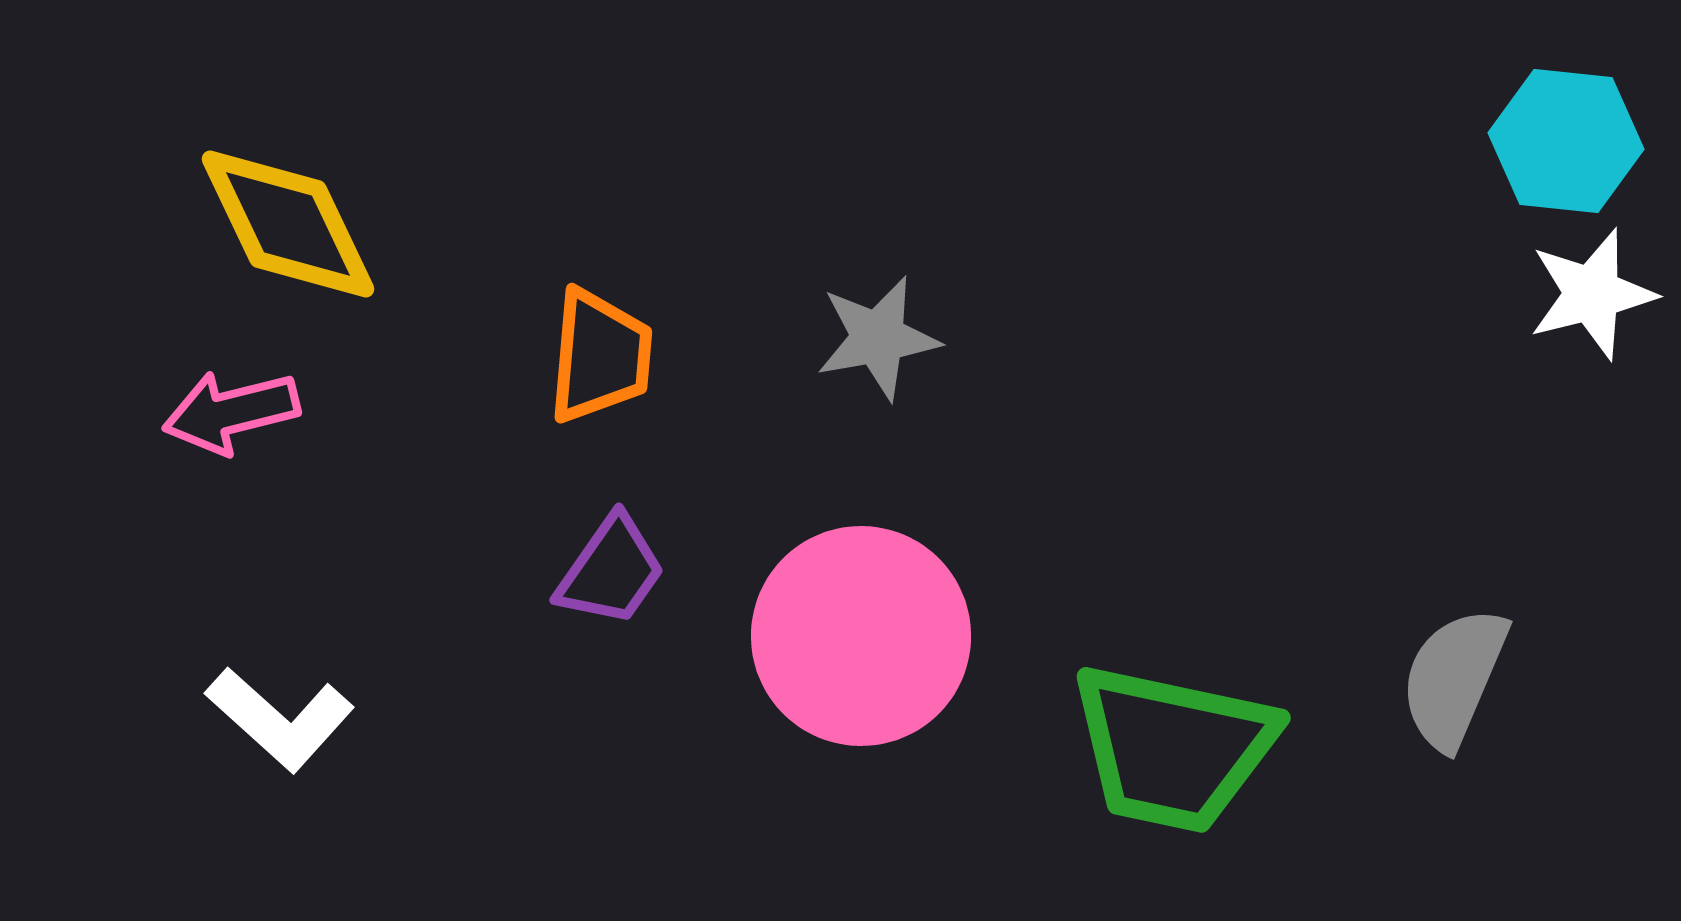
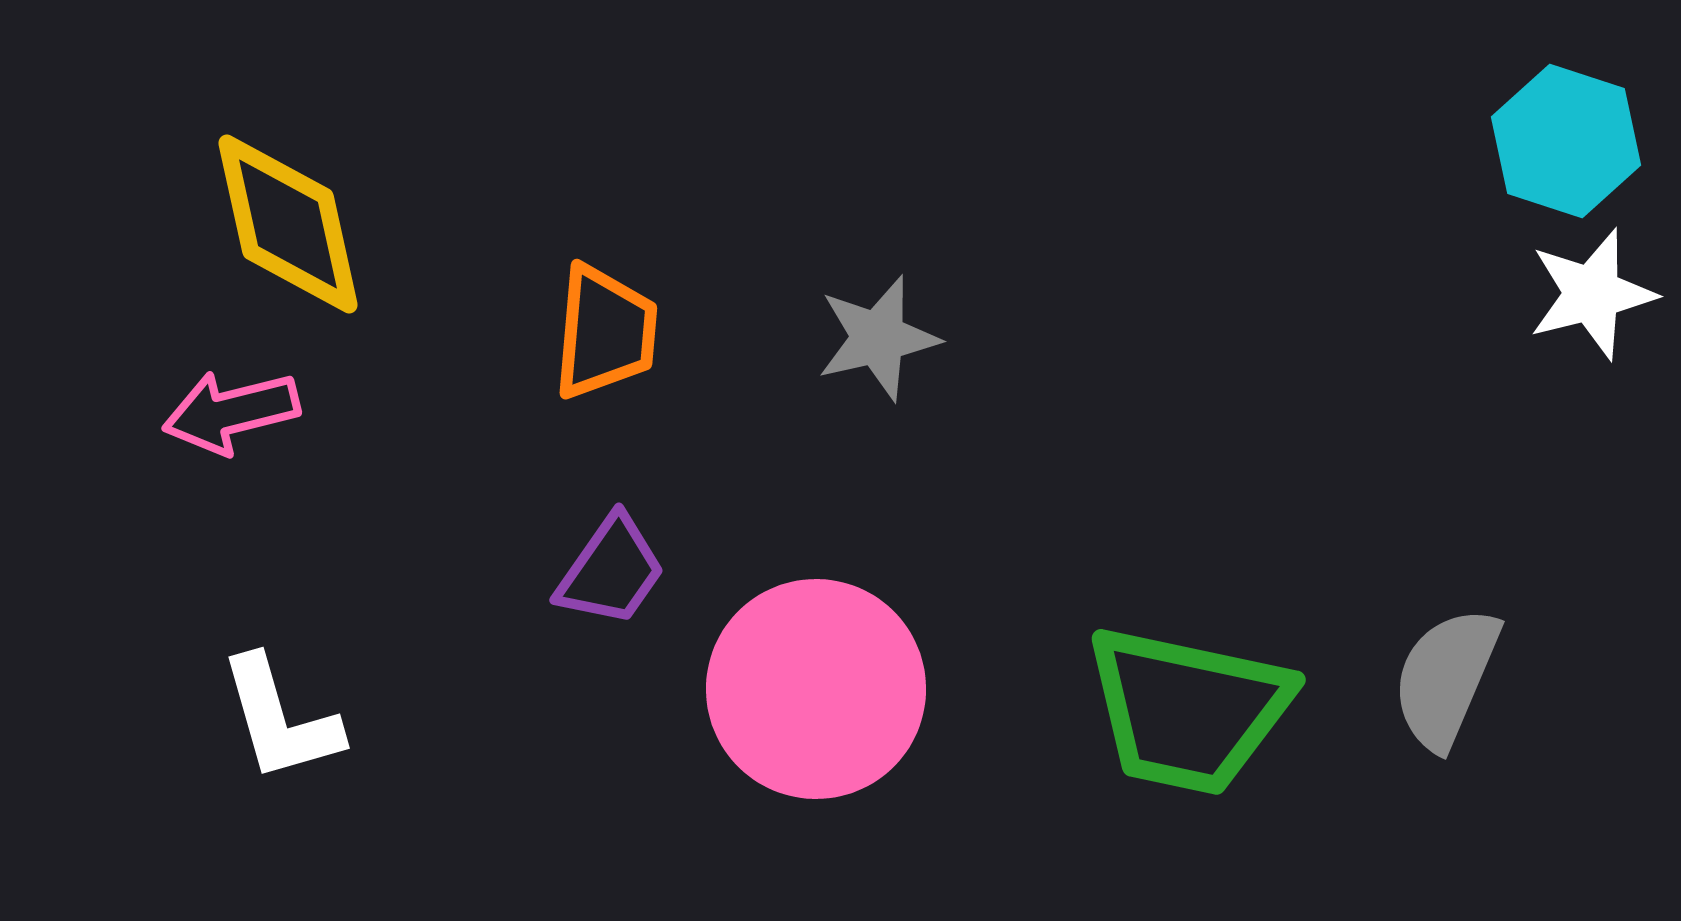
cyan hexagon: rotated 12 degrees clockwise
yellow diamond: rotated 13 degrees clockwise
gray star: rotated 3 degrees counterclockwise
orange trapezoid: moved 5 px right, 24 px up
pink circle: moved 45 px left, 53 px down
gray semicircle: moved 8 px left
white L-shape: rotated 32 degrees clockwise
green trapezoid: moved 15 px right, 38 px up
